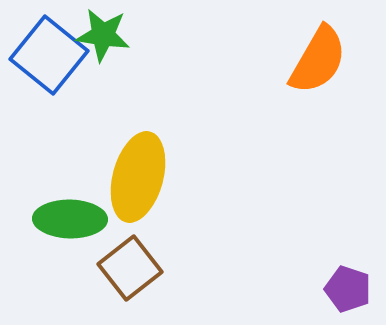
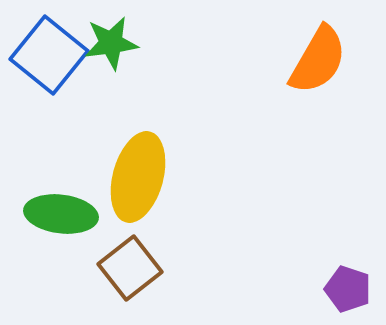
green star: moved 8 px right, 8 px down; rotated 16 degrees counterclockwise
green ellipse: moved 9 px left, 5 px up; rotated 6 degrees clockwise
